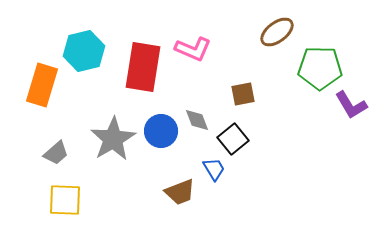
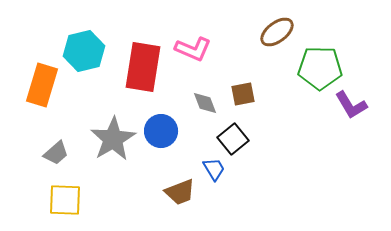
gray diamond: moved 8 px right, 17 px up
